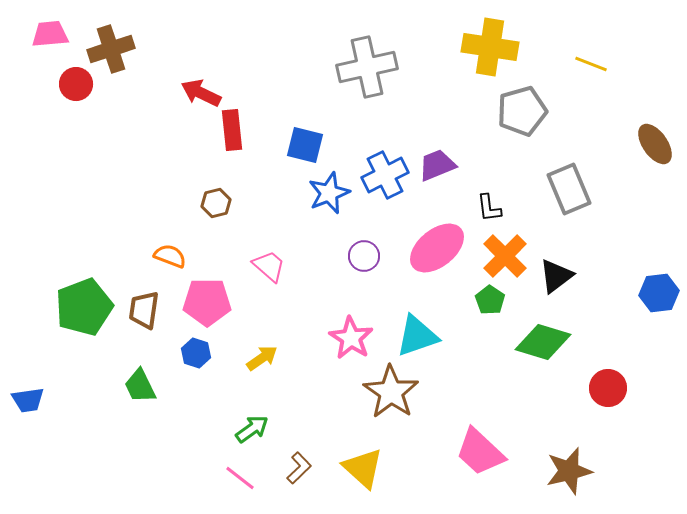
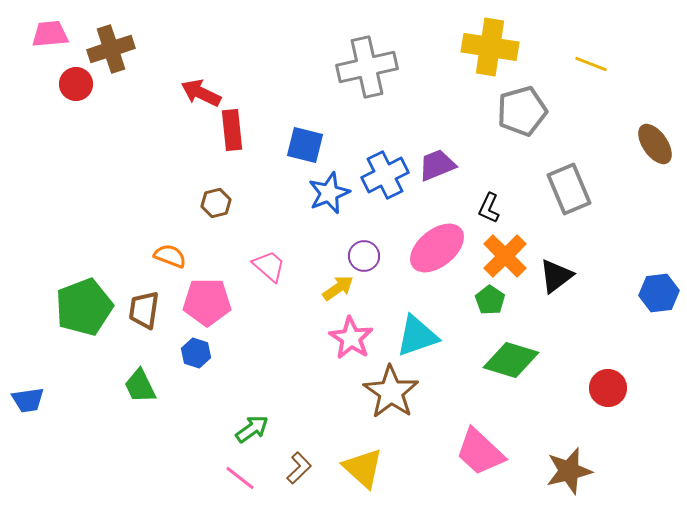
black L-shape at (489, 208): rotated 32 degrees clockwise
green diamond at (543, 342): moved 32 px left, 18 px down
yellow arrow at (262, 358): moved 76 px right, 70 px up
